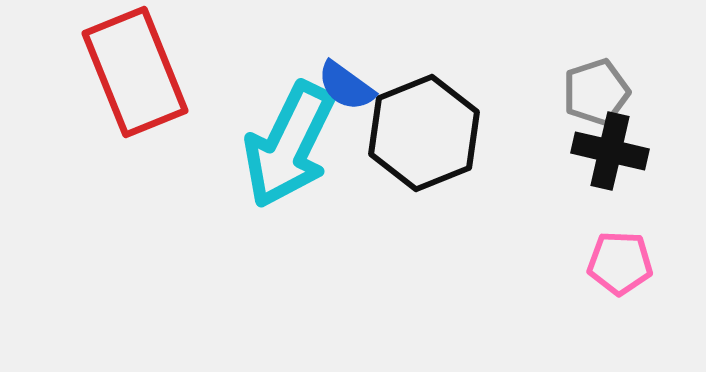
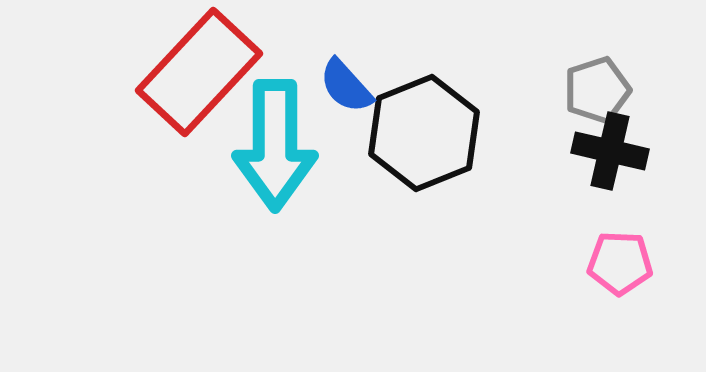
red rectangle: moved 64 px right; rotated 65 degrees clockwise
blue semicircle: rotated 12 degrees clockwise
gray pentagon: moved 1 px right, 2 px up
cyan arrow: moved 14 px left; rotated 26 degrees counterclockwise
